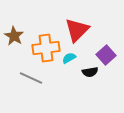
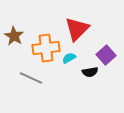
red triangle: moved 1 px up
